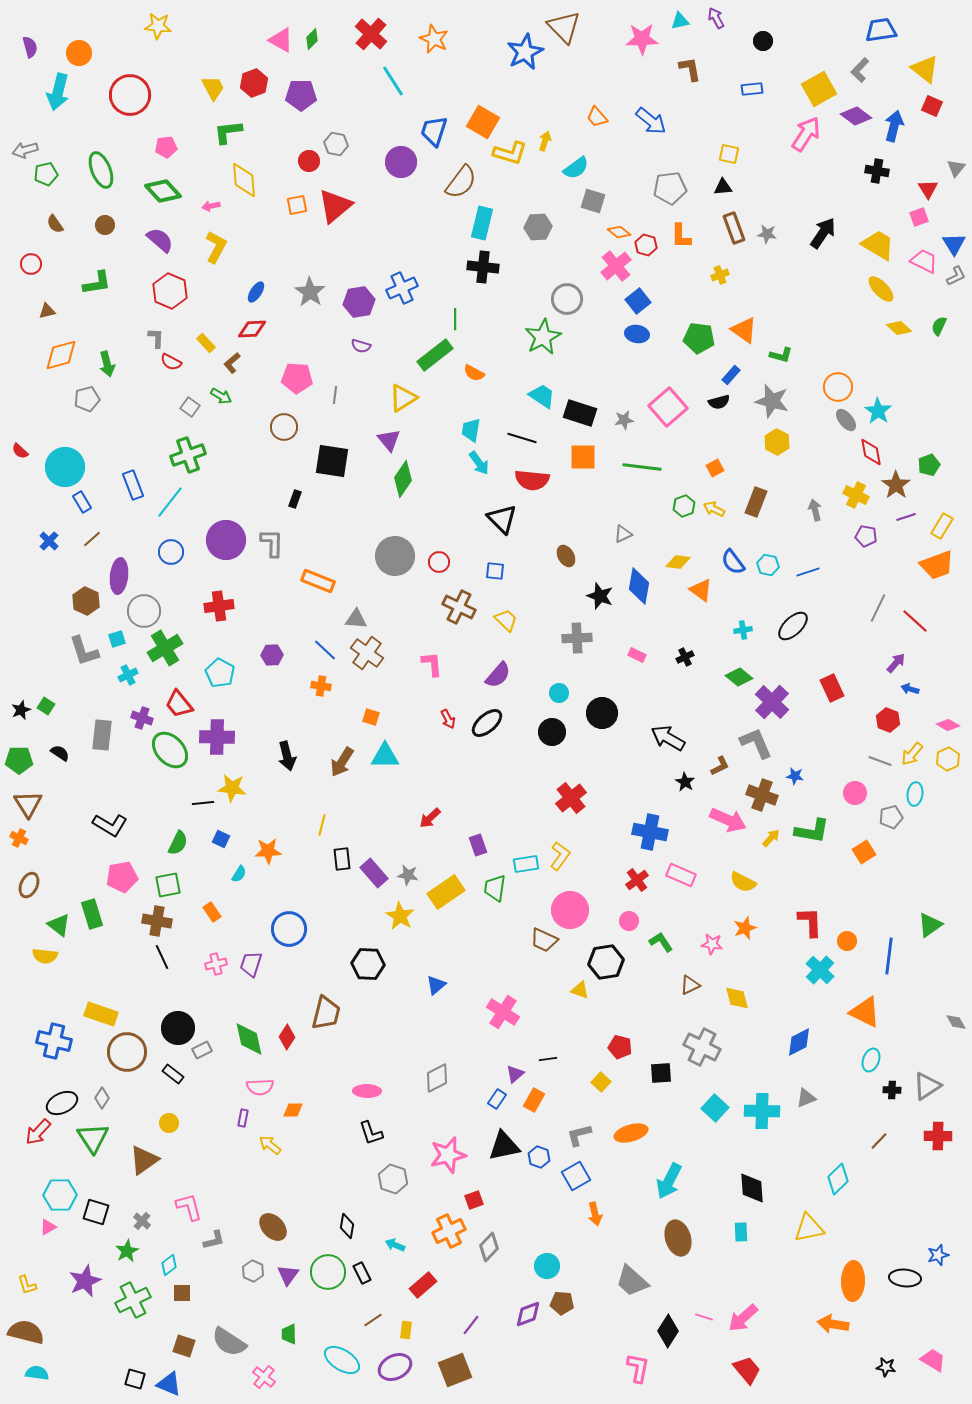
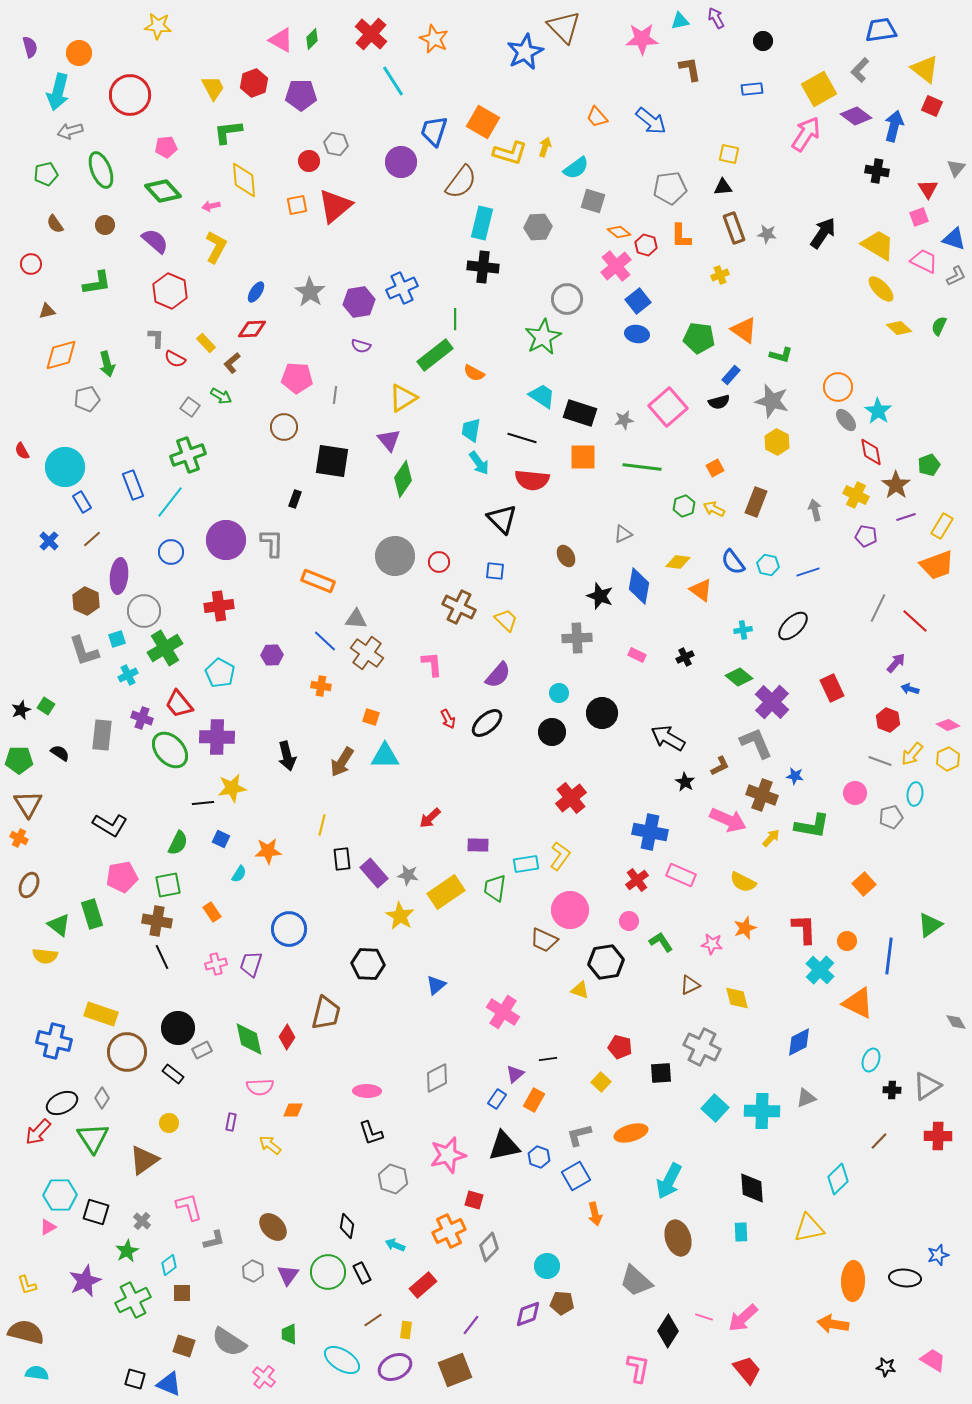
yellow arrow at (545, 141): moved 6 px down
gray arrow at (25, 150): moved 45 px right, 19 px up
purple semicircle at (160, 240): moved 5 px left, 1 px down
blue triangle at (954, 244): moved 5 px up; rotated 40 degrees counterclockwise
red semicircle at (171, 362): moved 4 px right, 3 px up
red semicircle at (20, 451): moved 2 px right; rotated 18 degrees clockwise
blue line at (325, 650): moved 9 px up
yellow star at (232, 788): rotated 16 degrees counterclockwise
green L-shape at (812, 831): moved 5 px up
purple rectangle at (478, 845): rotated 70 degrees counterclockwise
orange square at (864, 852): moved 32 px down; rotated 10 degrees counterclockwise
red L-shape at (810, 922): moved 6 px left, 7 px down
orange triangle at (865, 1012): moved 7 px left, 9 px up
purple rectangle at (243, 1118): moved 12 px left, 4 px down
red square at (474, 1200): rotated 36 degrees clockwise
gray trapezoid at (632, 1281): moved 4 px right
